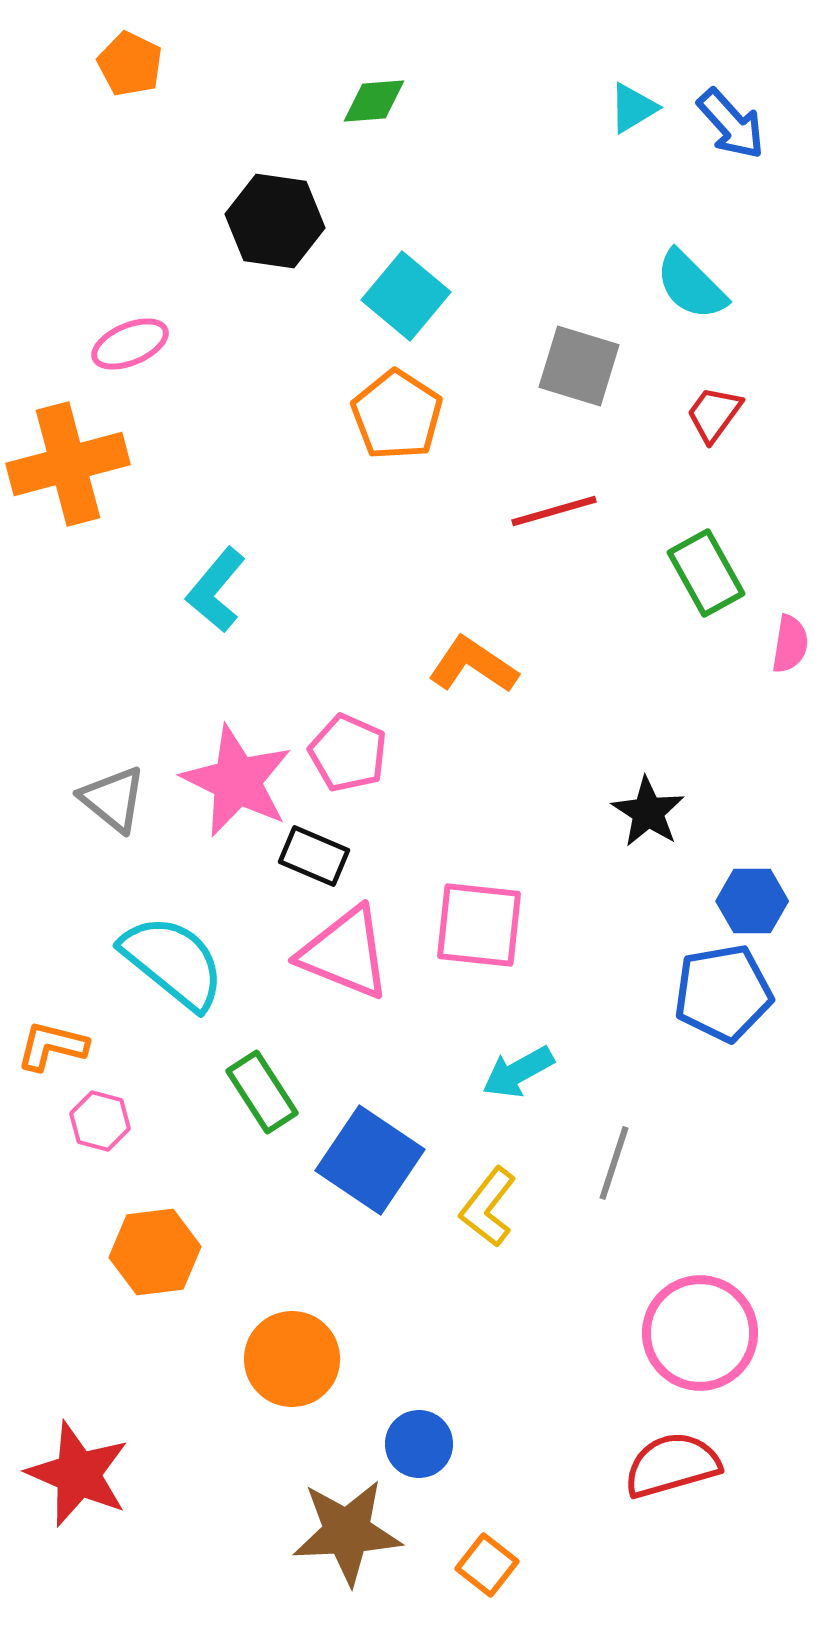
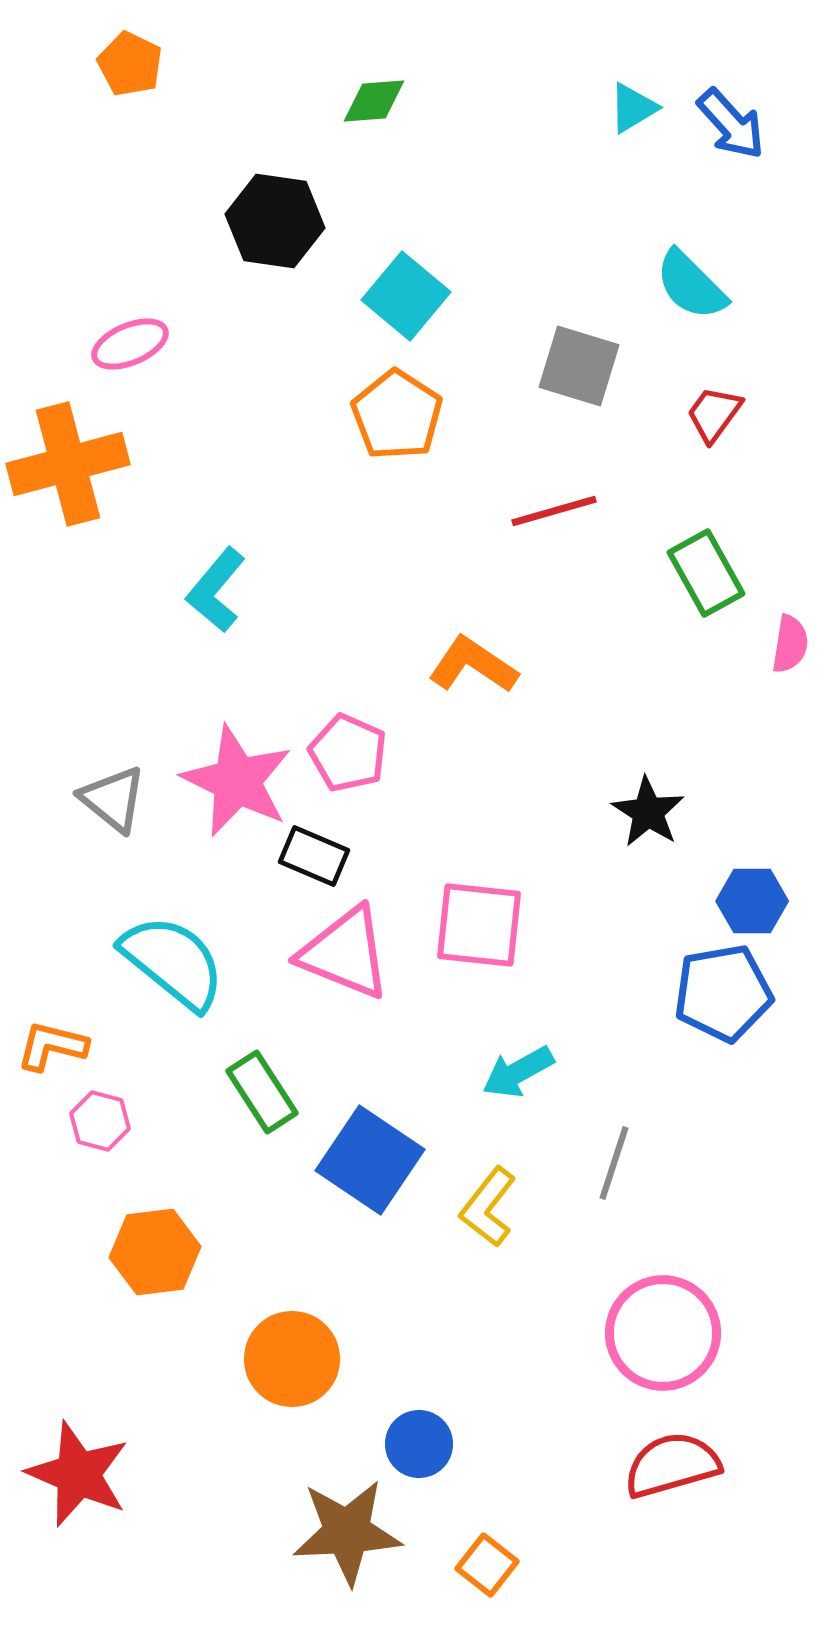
pink circle at (700, 1333): moved 37 px left
